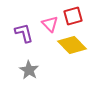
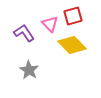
purple L-shape: rotated 20 degrees counterclockwise
